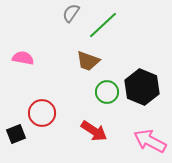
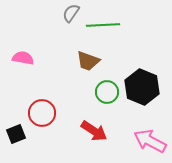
green line: rotated 40 degrees clockwise
